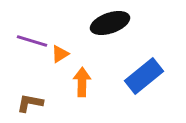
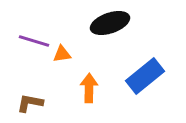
purple line: moved 2 px right
orange triangle: moved 2 px right; rotated 24 degrees clockwise
blue rectangle: moved 1 px right
orange arrow: moved 7 px right, 6 px down
